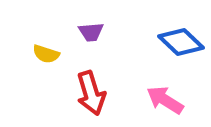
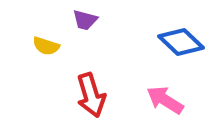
purple trapezoid: moved 6 px left, 12 px up; rotated 20 degrees clockwise
yellow semicircle: moved 8 px up
red arrow: moved 2 px down
